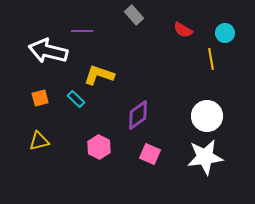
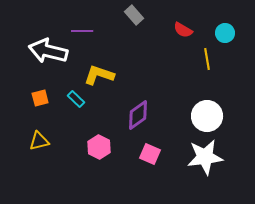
yellow line: moved 4 px left
